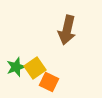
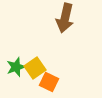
brown arrow: moved 2 px left, 12 px up
